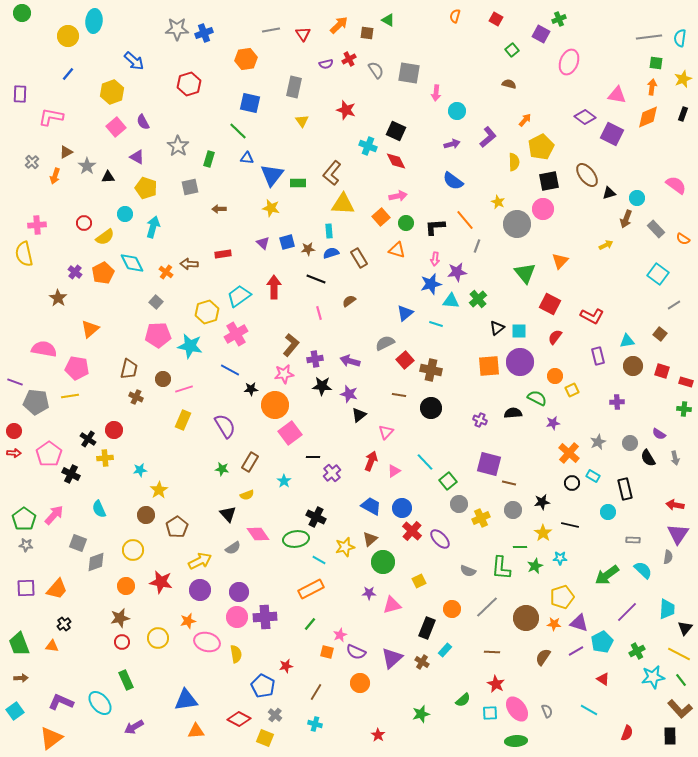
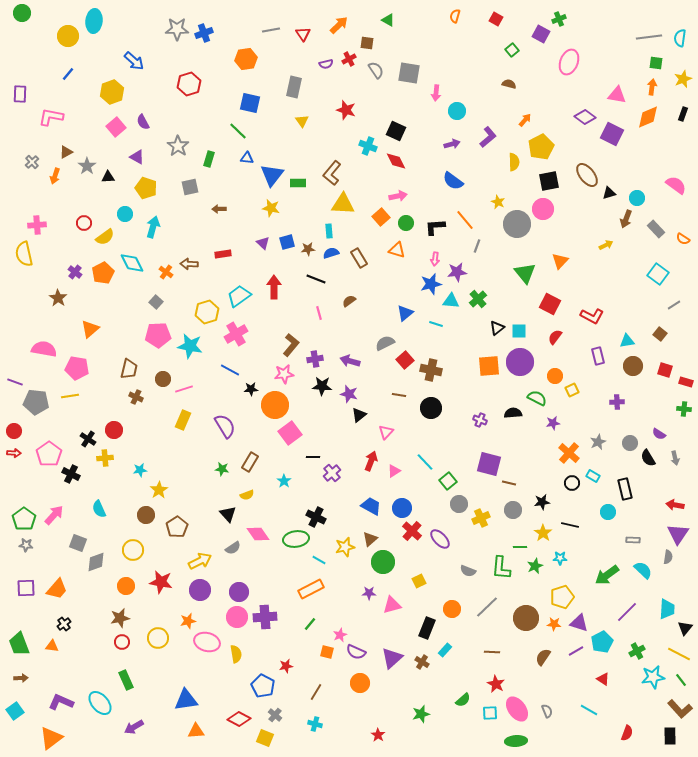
brown square at (367, 33): moved 10 px down
red square at (662, 371): moved 3 px right, 1 px up
